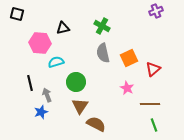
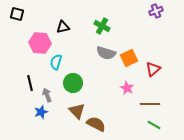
black triangle: moved 1 px up
gray semicircle: moved 3 px right; rotated 60 degrees counterclockwise
cyan semicircle: rotated 56 degrees counterclockwise
green circle: moved 3 px left, 1 px down
brown triangle: moved 3 px left, 5 px down; rotated 18 degrees counterclockwise
green line: rotated 40 degrees counterclockwise
